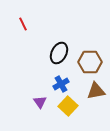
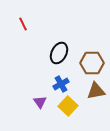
brown hexagon: moved 2 px right, 1 px down
